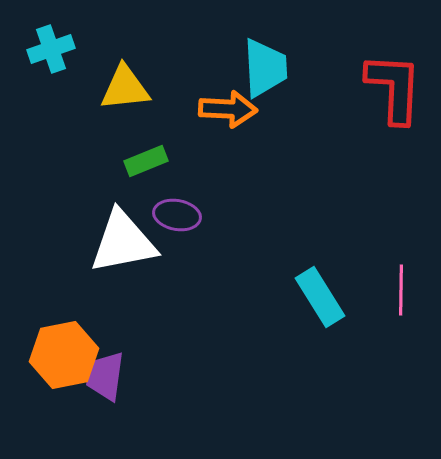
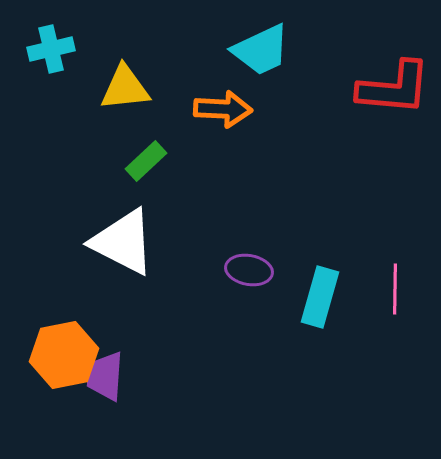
cyan cross: rotated 6 degrees clockwise
cyan trapezoid: moved 4 px left, 18 px up; rotated 68 degrees clockwise
red L-shape: rotated 92 degrees clockwise
orange arrow: moved 5 px left
green rectangle: rotated 21 degrees counterclockwise
purple ellipse: moved 72 px right, 55 px down
white triangle: rotated 38 degrees clockwise
pink line: moved 6 px left, 1 px up
cyan rectangle: rotated 48 degrees clockwise
purple trapezoid: rotated 4 degrees counterclockwise
